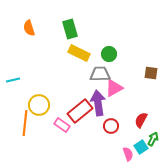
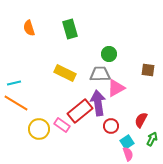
yellow rectangle: moved 14 px left, 20 px down
brown square: moved 3 px left, 3 px up
cyan line: moved 1 px right, 3 px down
pink triangle: moved 2 px right
yellow circle: moved 24 px down
orange line: moved 9 px left, 20 px up; rotated 65 degrees counterclockwise
green arrow: moved 1 px left
cyan square: moved 14 px left, 5 px up
